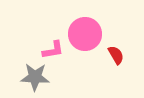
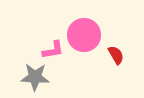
pink circle: moved 1 px left, 1 px down
